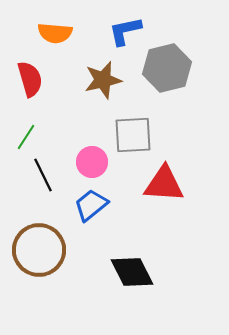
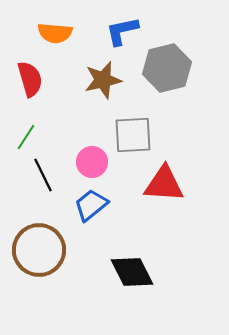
blue L-shape: moved 3 px left
